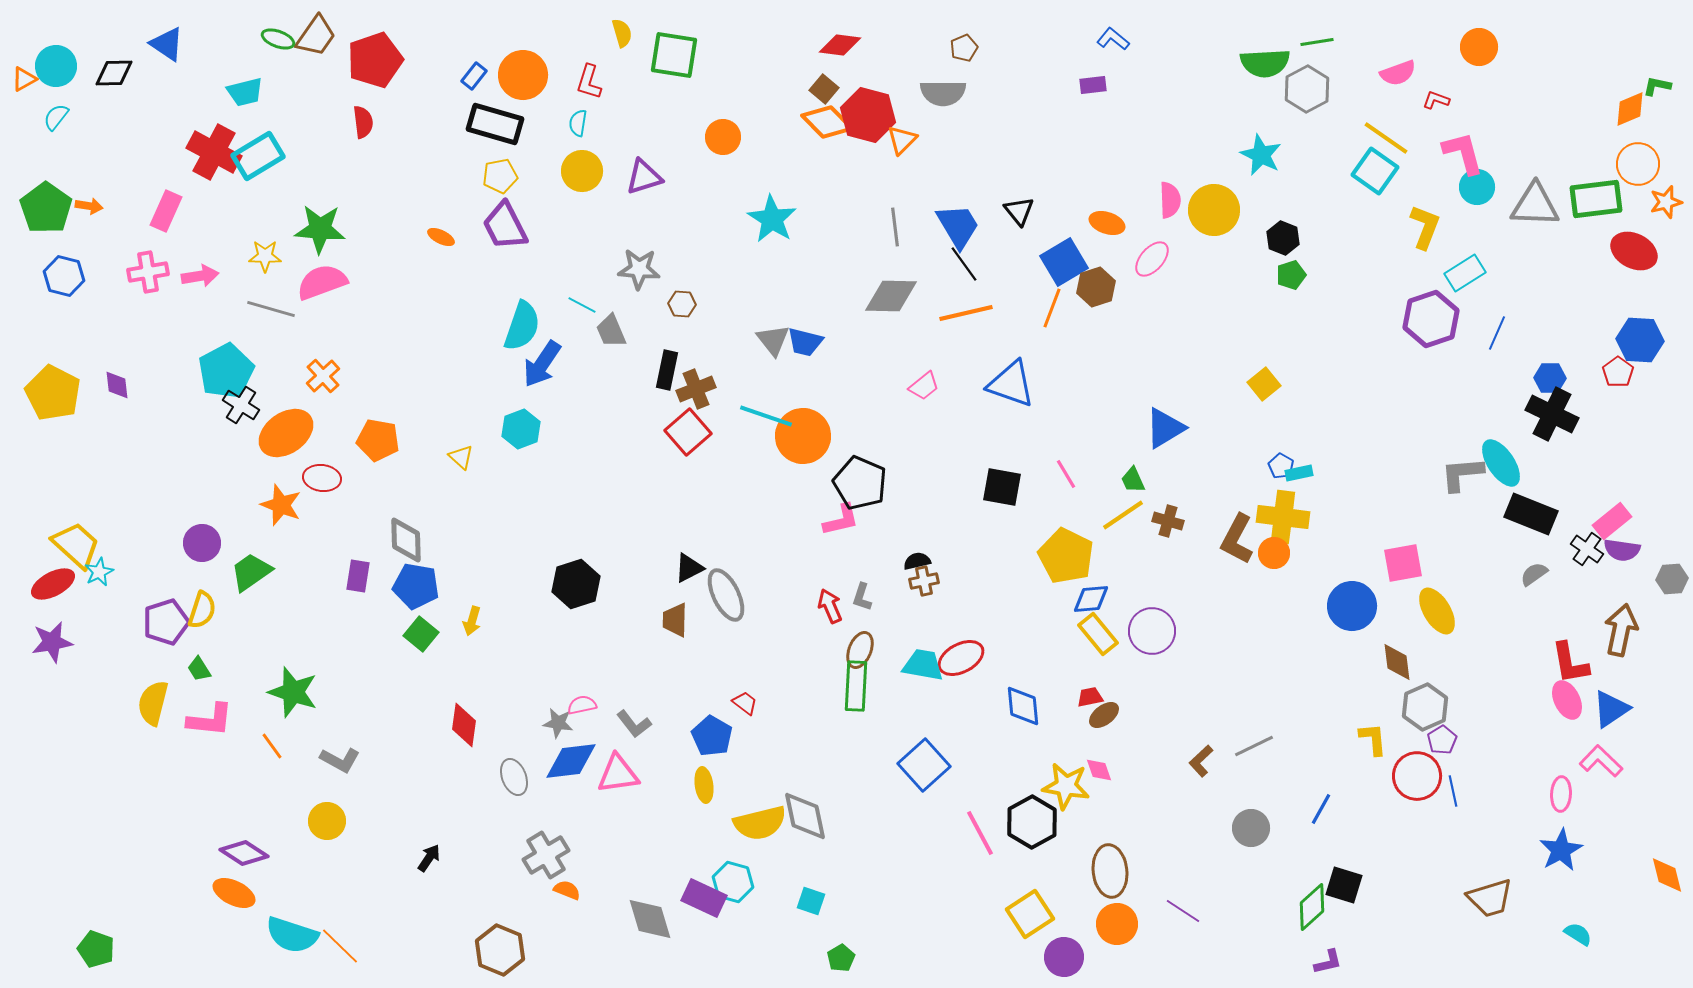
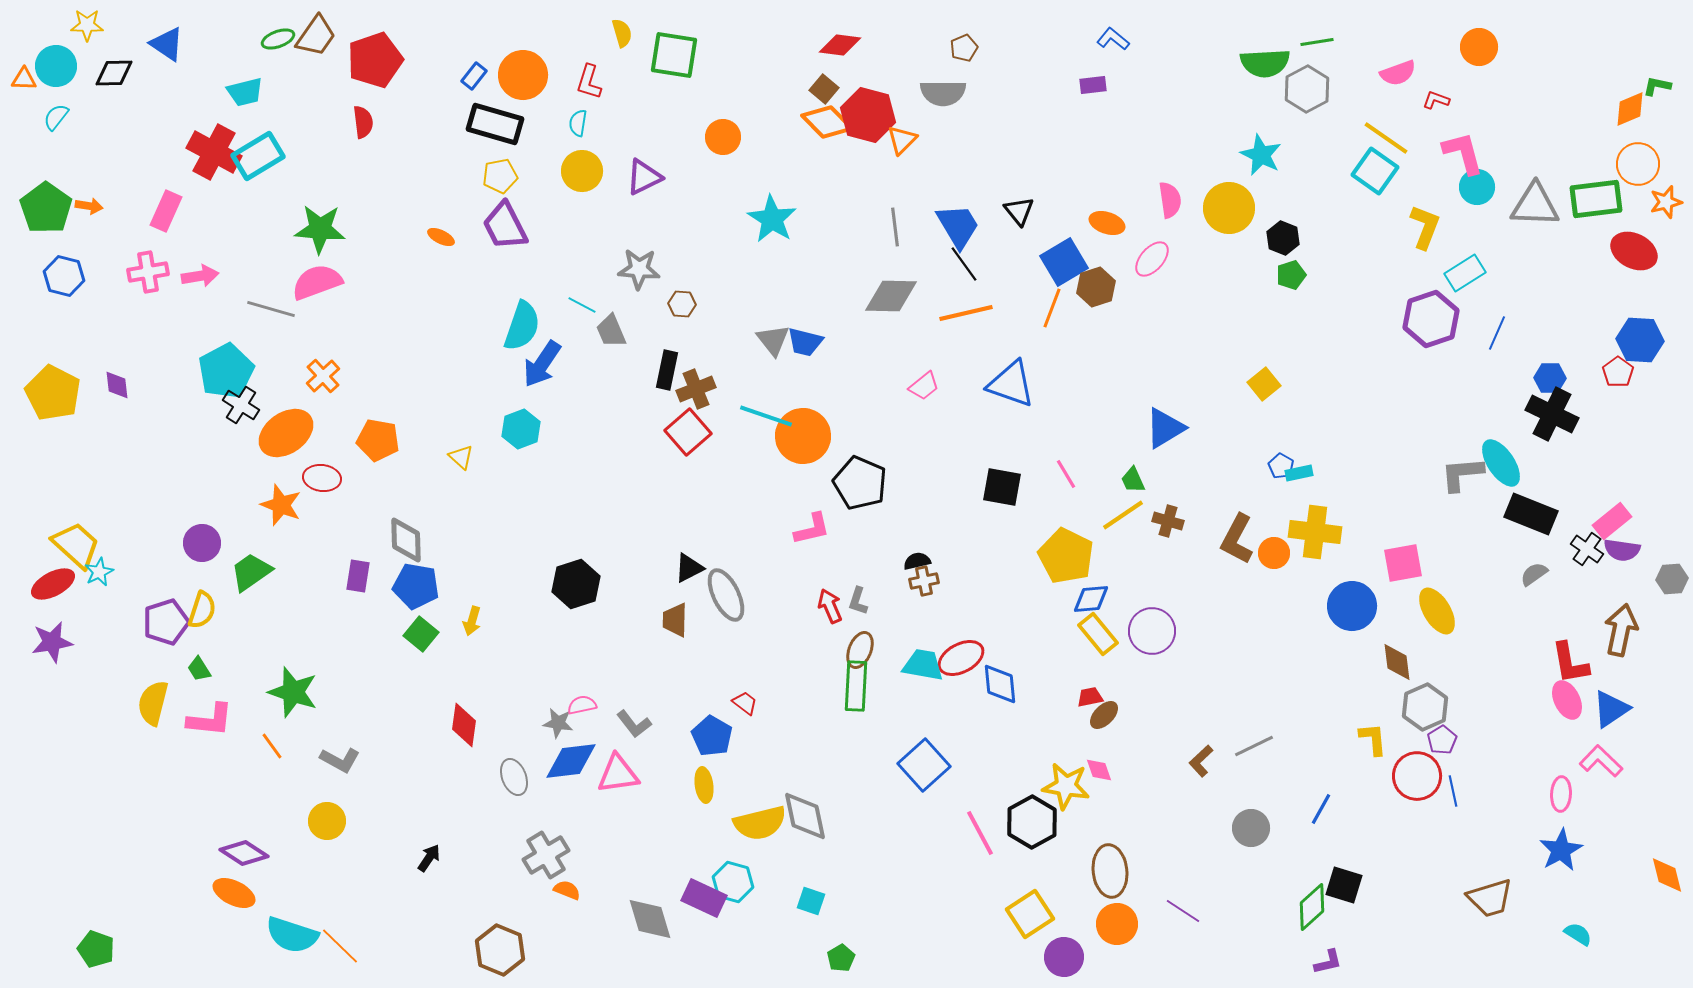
green ellipse at (278, 39): rotated 40 degrees counterclockwise
orange triangle at (24, 79): rotated 32 degrees clockwise
purple triangle at (644, 177): rotated 9 degrees counterclockwise
pink semicircle at (1170, 200): rotated 6 degrees counterclockwise
yellow circle at (1214, 210): moved 15 px right, 2 px up
yellow star at (265, 256): moved 178 px left, 231 px up
pink semicircle at (322, 282): moved 5 px left
yellow cross at (1283, 517): moved 32 px right, 15 px down
pink L-shape at (841, 520): moved 29 px left, 9 px down
gray L-shape at (862, 597): moved 4 px left, 4 px down
blue diamond at (1023, 706): moved 23 px left, 22 px up
brown ellipse at (1104, 715): rotated 8 degrees counterclockwise
